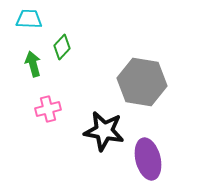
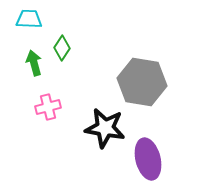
green diamond: moved 1 px down; rotated 10 degrees counterclockwise
green arrow: moved 1 px right, 1 px up
pink cross: moved 2 px up
black star: moved 1 px right, 3 px up
